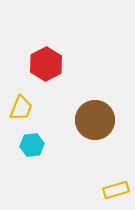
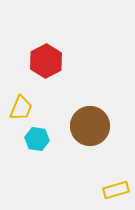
red hexagon: moved 3 px up
brown circle: moved 5 px left, 6 px down
cyan hexagon: moved 5 px right, 6 px up; rotated 15 degrees clockwise
